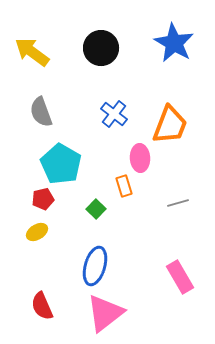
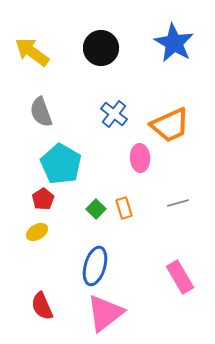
orange trapezoid: rotated 45 degrees clockwise
orange rectangle: moved 22 px down
red pentagon: rotated 20 degrees counterclockwise
